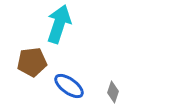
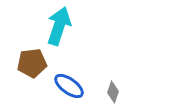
cyan arrow: moved 2 px down
brown pentagon: moved 1 px down
